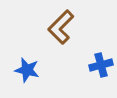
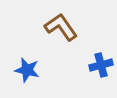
brown L-shape: rotated 100 degrees clockwise
